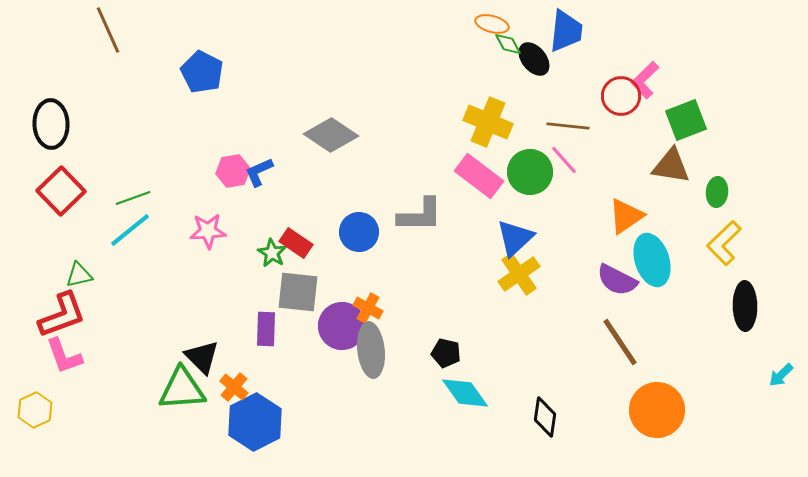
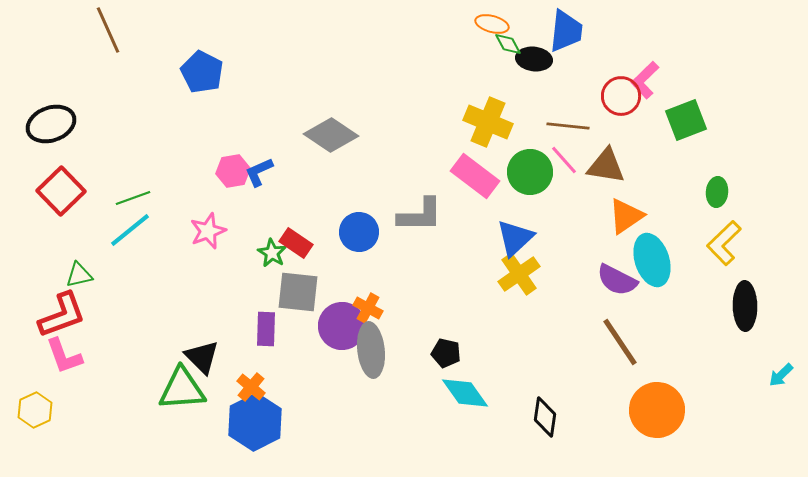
black ellipse at (534, 59): rotated 44 degrees counterclockwise
black ellipse at (51, 124): rotated 72 degrees clockwise
brown triangle at (671, 166): moved 65 px left
pink rectangle at (479, 176): moved 4 px left
pink star at (208, 231): rotated 18 degrees counterclockwise
orange cross at (234, 387): moved 17 px right
